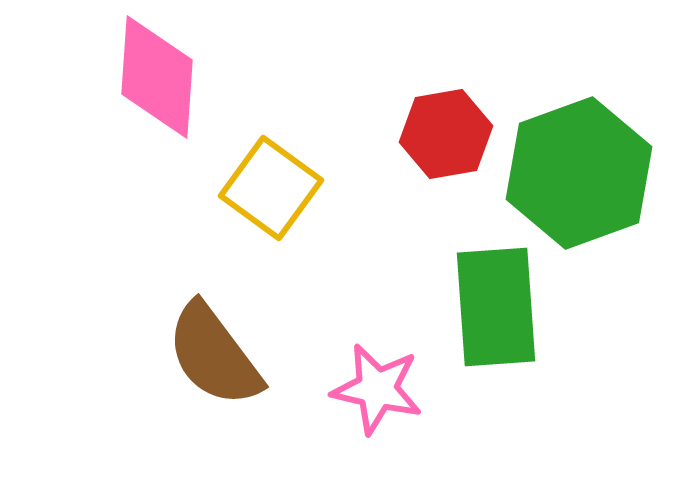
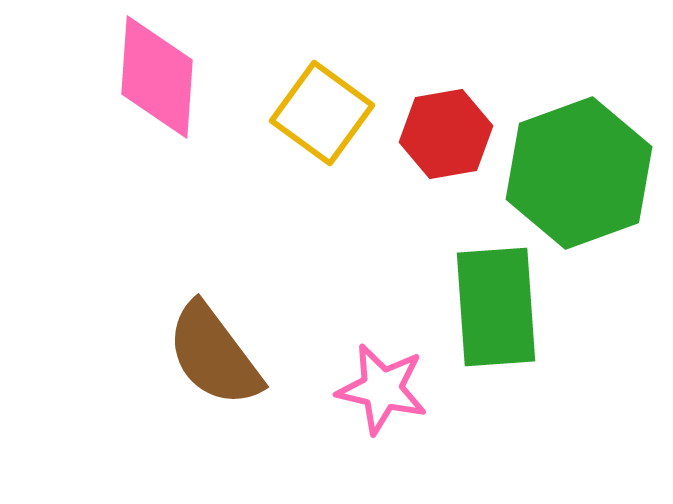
yellow square: moved 51 px right, 75 px up
pink star: moved 5 px right
